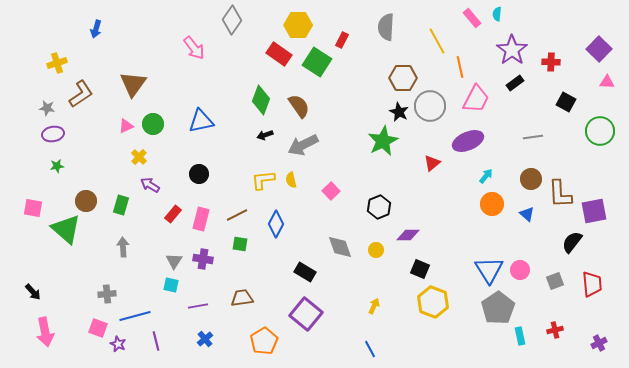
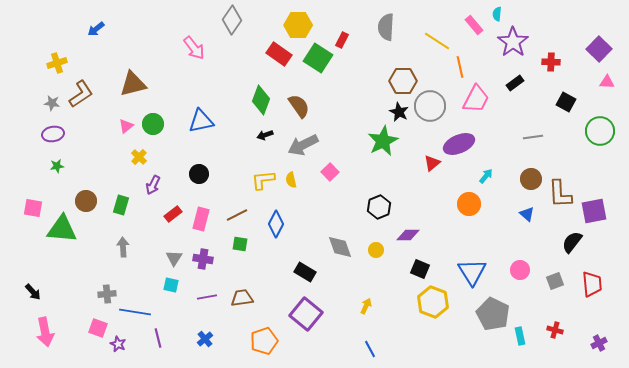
pink rectangle at (472, 18): moved 2 px right, 7 px down
blue arrow at (96, 29): rotated 36 degrees clockwise
yellow line at (437, 41): rotated 28 degrees counterclockwise
purple star at (512, 50): moved 1 px right, 8 px up
green square at (317, 62): moved 1 px right, 4 px up
brown hexagon at (403, 78): moved 3 px down
brown triangle at (133, 84): rotated 40 degrees clockwise
gray star at (47, 108): moved 5 px right, 5 px up
pink triangle at (126, 126): rotated 14 degrees counterclockwise
purple ellipse at (468, 141): moved 9 px left, 3 px down
purple arrow at (150, 185): moved 3 px right; rotated 96 degrees counterclockwise
pink square at (331, 191): moved 1 px left, 19 px up
orange circle at (492, 204): moved 23 px left
red rectangle at (173, 214): rotated 12 degrees clockwise
green triangle at (66, 229): moved 4 px left; rotated 36 degrees counterclockwise
gray triangle at (174, 261): moved 3 px up
blue triangle at (489, 270): moved 17 px left, 2 px down
purple line at (198, 306): moved 9 px right, 9 px up
yellow arrow at (374, 306): moved 8 px left
gray pentagon at (498, 308): moved 5 px left, 6 px down; rotated 12 degrees counterclockwise
blue line at (135, 316): moved 4 px up; rotated 24 degrees clockwise
red cross at (555, 330): rotated 28 degrees clockwise
purple line at (156, 341): moved 2 px right, 3 px up
orange pentagon at (264, 341): rotated 12 degrees clockwise
